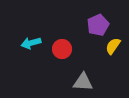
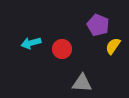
purple pentagon: rotated 25 degrees counterclockwise
gray triangle: moved 1 px left, 1 px down
